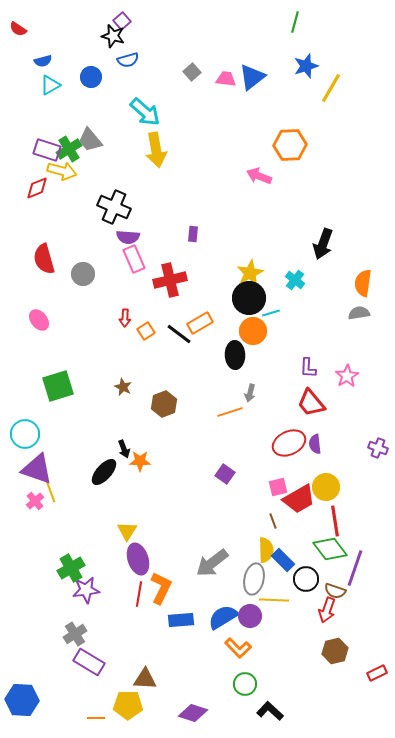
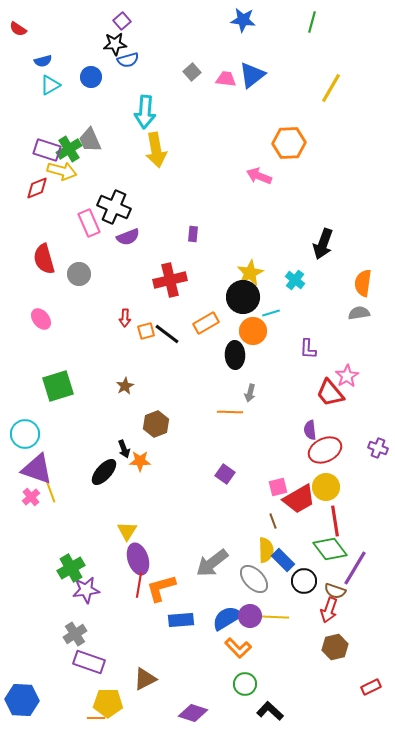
green line at (295, 22): moved 17 px right
black star at (113, 36): moved 2 px right, 8 px down; rotated 20 degrees counterclockwise
blue star at (306, 66): moved 63 px left, 46 px up; rotated 25 degrees clockwise
blue triangle at (252, 77): moved 2 px up
cyan arrow at (145, 112): rotated 52 degrees clockwise
gray trapezoid at (90, 140): rotated 16 degrees clockwise
orange hexagon at (290, 145): moved 1 px left, 2 px up
purple semicircle at (128, 237): rotated 25 degrees counterclockwise
pink rectangle at (134, 259): moved 45 px left, 36 px up
gray circle at (83, 274): moved 4 px left
black circle at (249, 298): moved 6 px left, 1 px up
pink ellipse at (39, 320): moved 2 px right, 1 px up
orange rectangle at (200, 323): moved 6 px right
orange square at (146, 331): rotated 18 degrees clockwise
black line at (179, 334): moved 12 px left
purple L-shape at (308, 368): moved 19 px up
brown star at (123, 387): moved 2 px right, 1 px up; rotated 18 degrees clockwise
red trapezoid at (311, 403): moved 19 px right, 10 px up
brown hexagon at (164, 404): moved 8 px left, 20 px down
orange line at (230, 412): rotated 20 degrees clockwise
red ellipse at (289, 443): moved 36 px right, 7 px down
purple semicircle at (315, 444): moved 5 px left, 14 px up
pink cross at (35, 501): moved 4 px left, 4 px up
purple line at (355, 568): rotated 12 degrees clockwise
gray ellipse at (254, 579): rotated 56 degrees counterclockwise
black circle at (306, 579): moved 2 px left, 2 px down
orange L-shape at (161, 588): rotated 132 degrees counterclockwise
red line at (139, 594): moved 9 px up
yellow line at (274, 600): moved 17 px down
red arrow at (327, 610): moved 2 px right
blue semicircle at (223, 617): moved 4 px right, 1 px down
brown hexagon at (335, 651): moved 4 px up
purple rectangle at (89, 662): rotated 12 degrees counterclockwise
red rectangle at (377, 673): moved 6 px left, 14 px down
brown triangle at (145, 679): rotated 30 degrees counterclockwise
yellow pentagon at (128, 705): moved 20 px left, 2 px up
